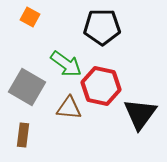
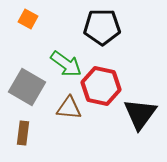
orange square: moved 2 px left, 2 px down
brown rectangle: moved 2 px up
